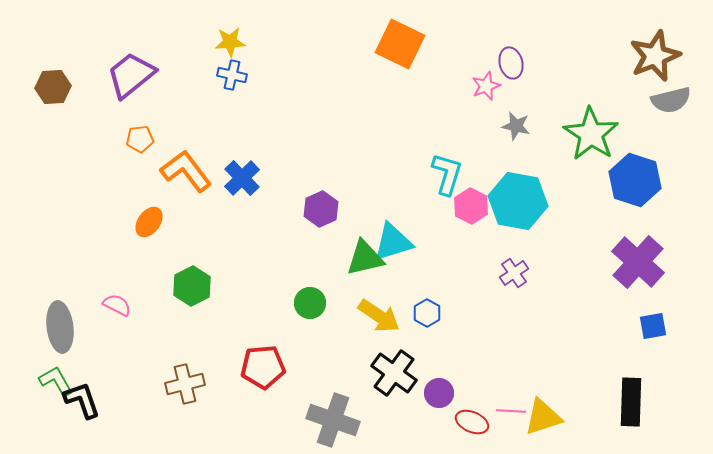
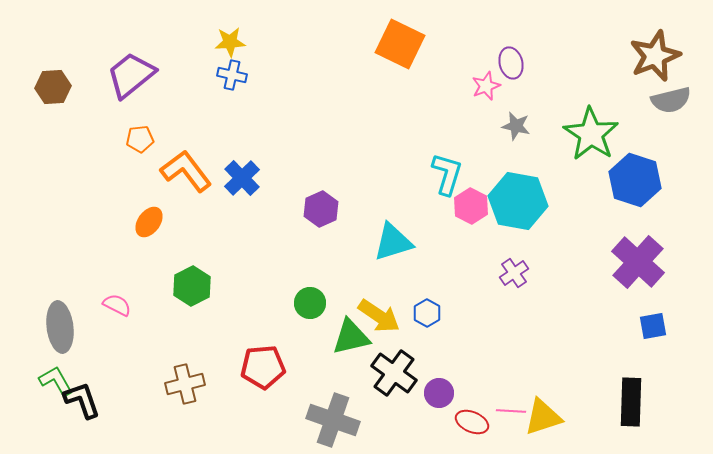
green triangle at (365, 258): moved 14 px left, 79 px down
